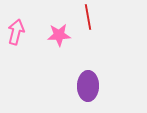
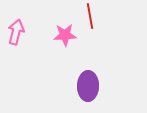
red line: moved 2 px right, 1 px up
pink star: moved 6 px right
